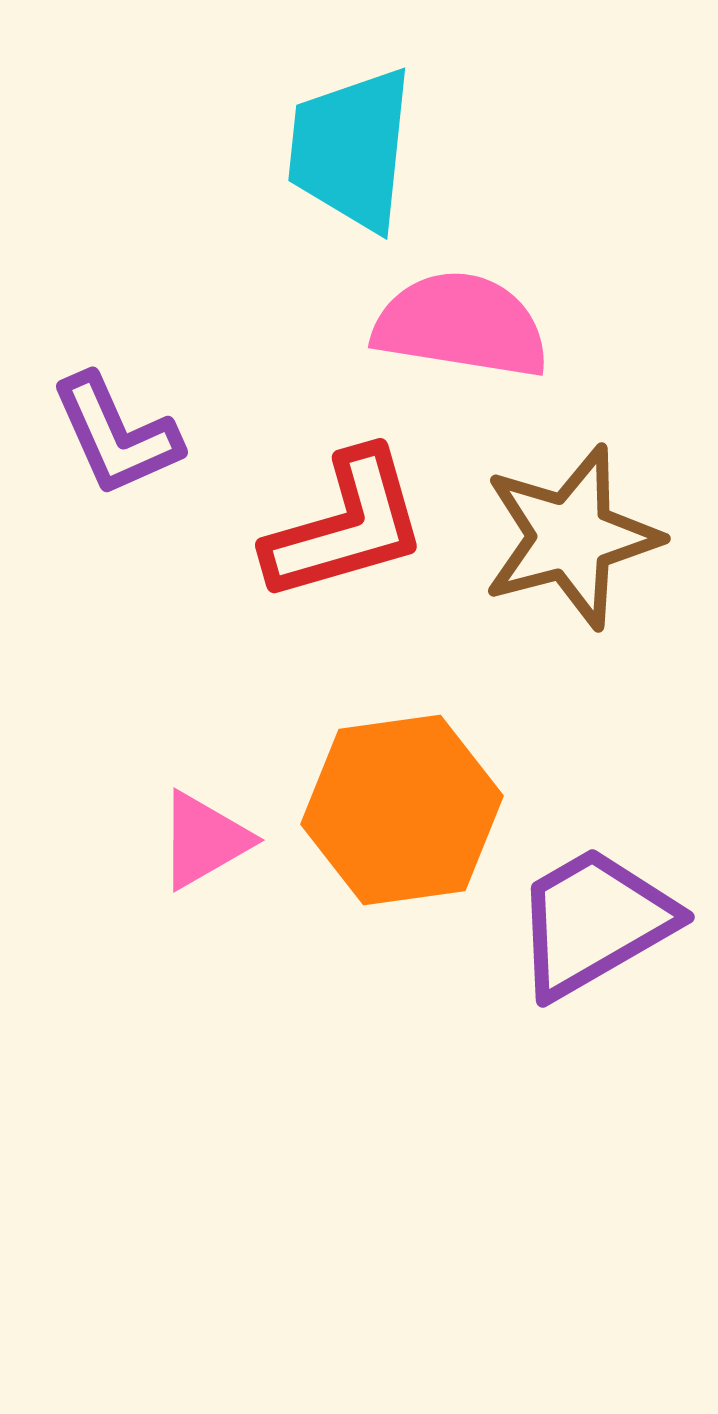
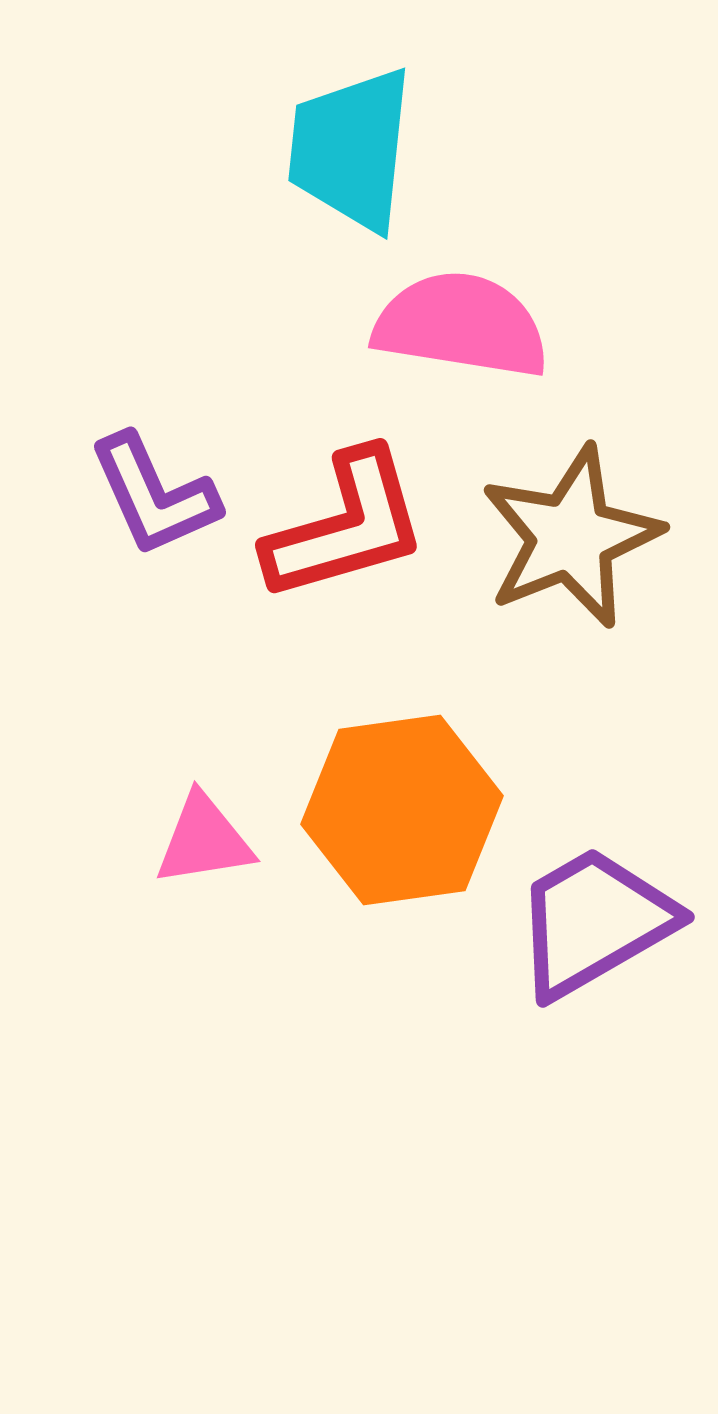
purple L-shape: moved 38 px right, 60 px down
brown star: rotated 7 degrees counterclockwise
pink triangle: rotated 21 degrees clockwise
